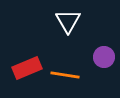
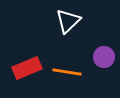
white triangle: rotated 16 degrees clockwise
orange line: moved 2 px right, 3 px up
